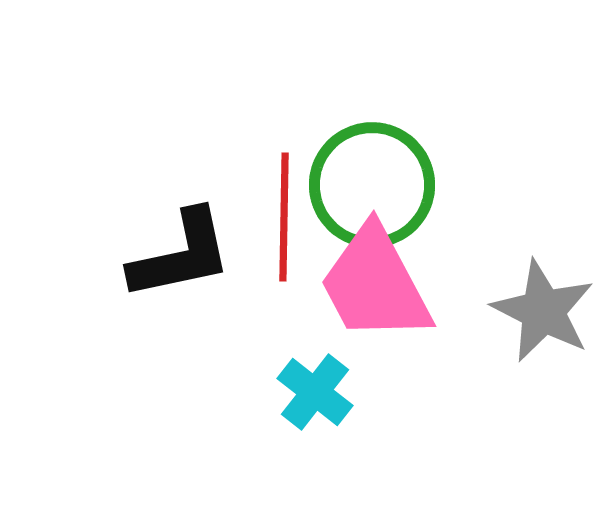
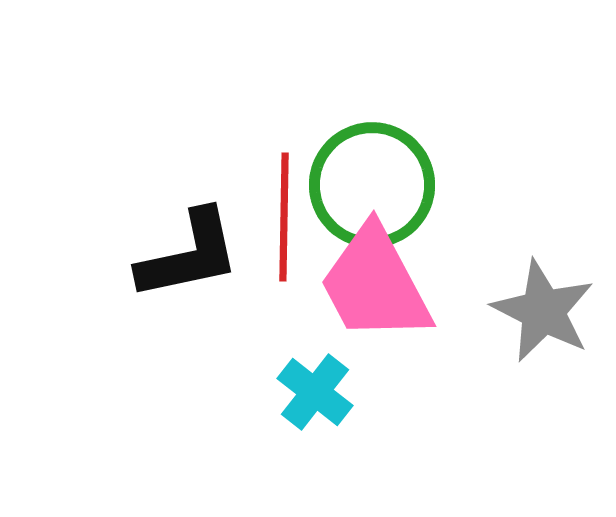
black L-shape: moved 8 px right
